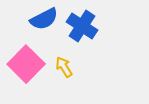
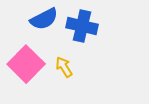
blue cross: rotated 20 degrees counterclockwise
